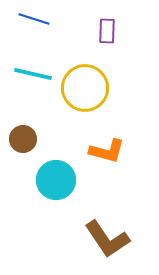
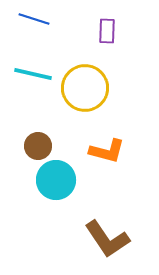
brown circle: moved 15 px right, 7 px down
